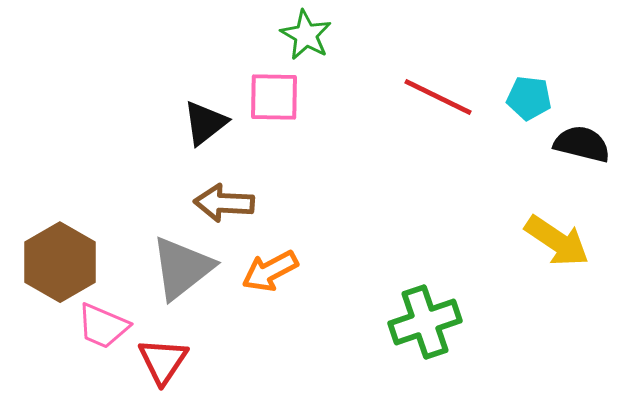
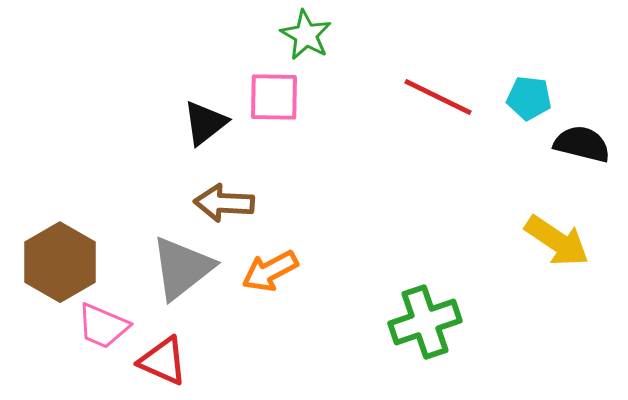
red triangle: rotated 40 degrees counterclockwise
